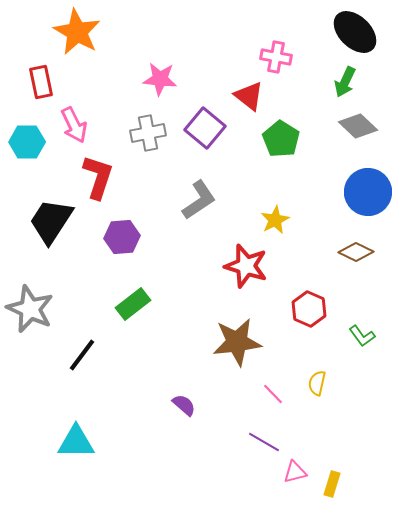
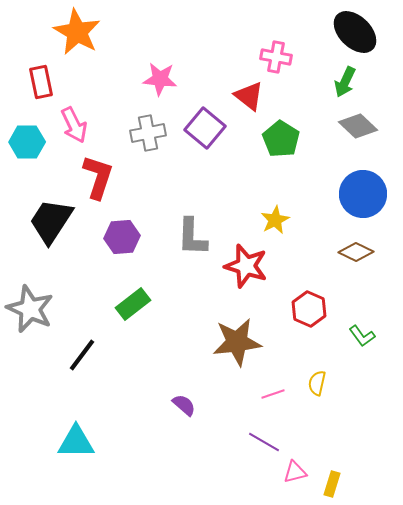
blue circle: moved 5 px left, 2 px down
gray L-shape: moved 7 px left, 37 px down; rotated 126 degrees clockwise
pink line: rotated 65 degrees counterclockwise
